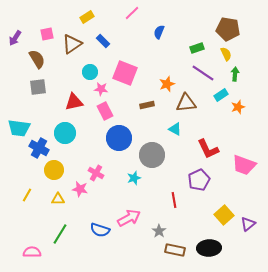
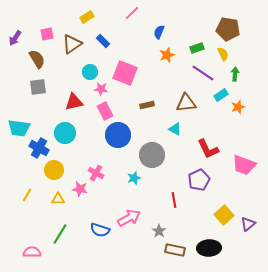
yellow semicircle at (226, 54): moved 3 px left
orange star at (167, 84): moved 29 px up
blue circle at (119, 138): moved 1 px left, 3 px up
